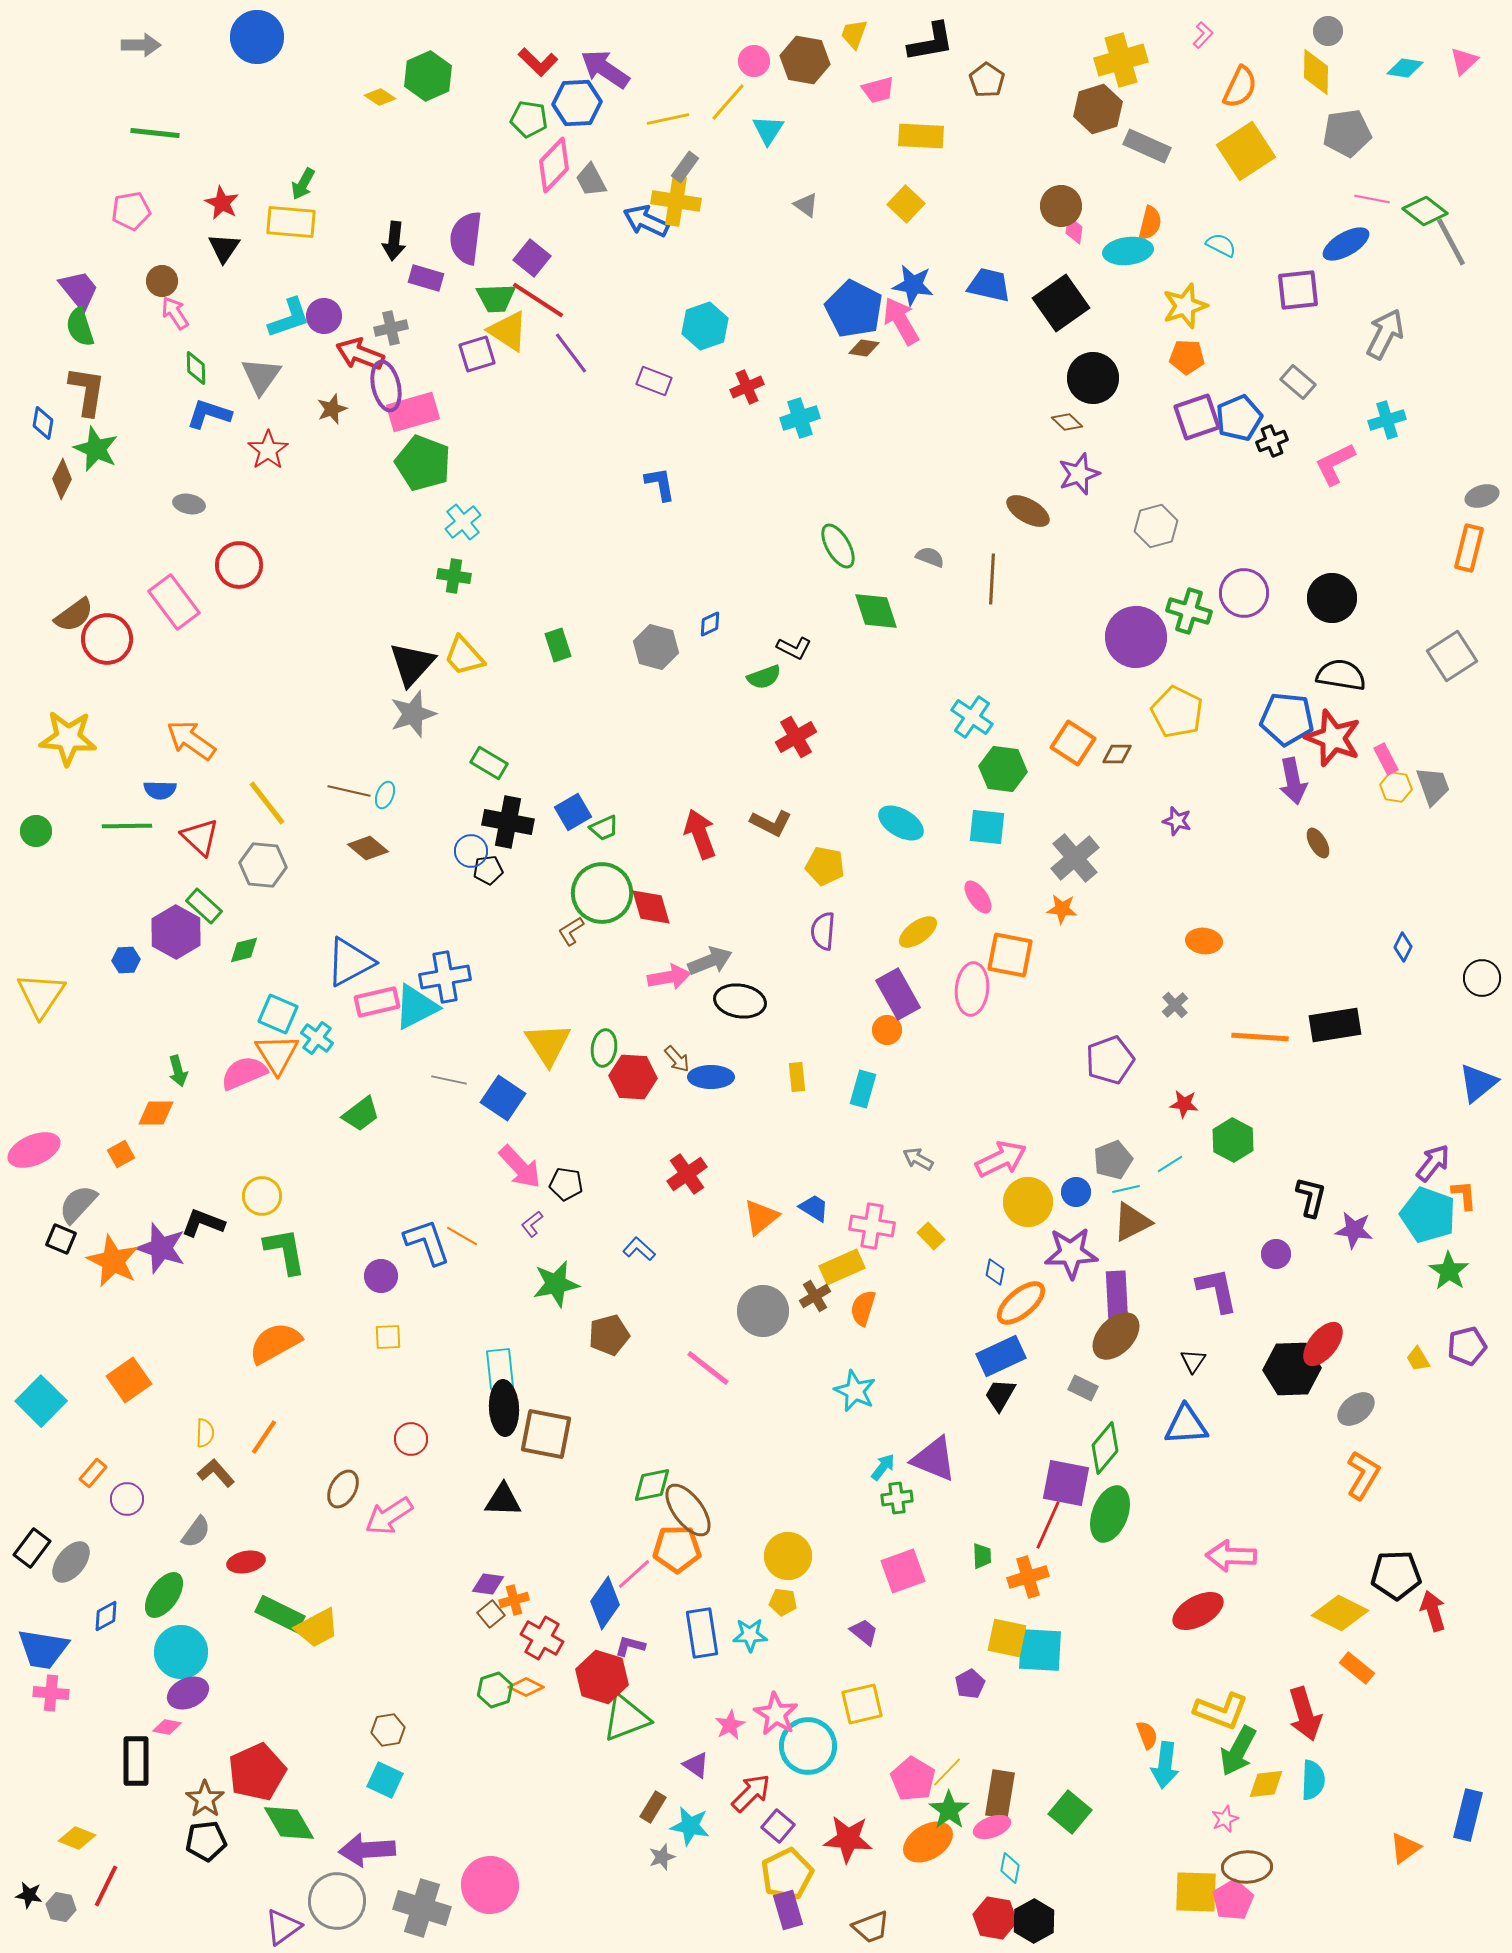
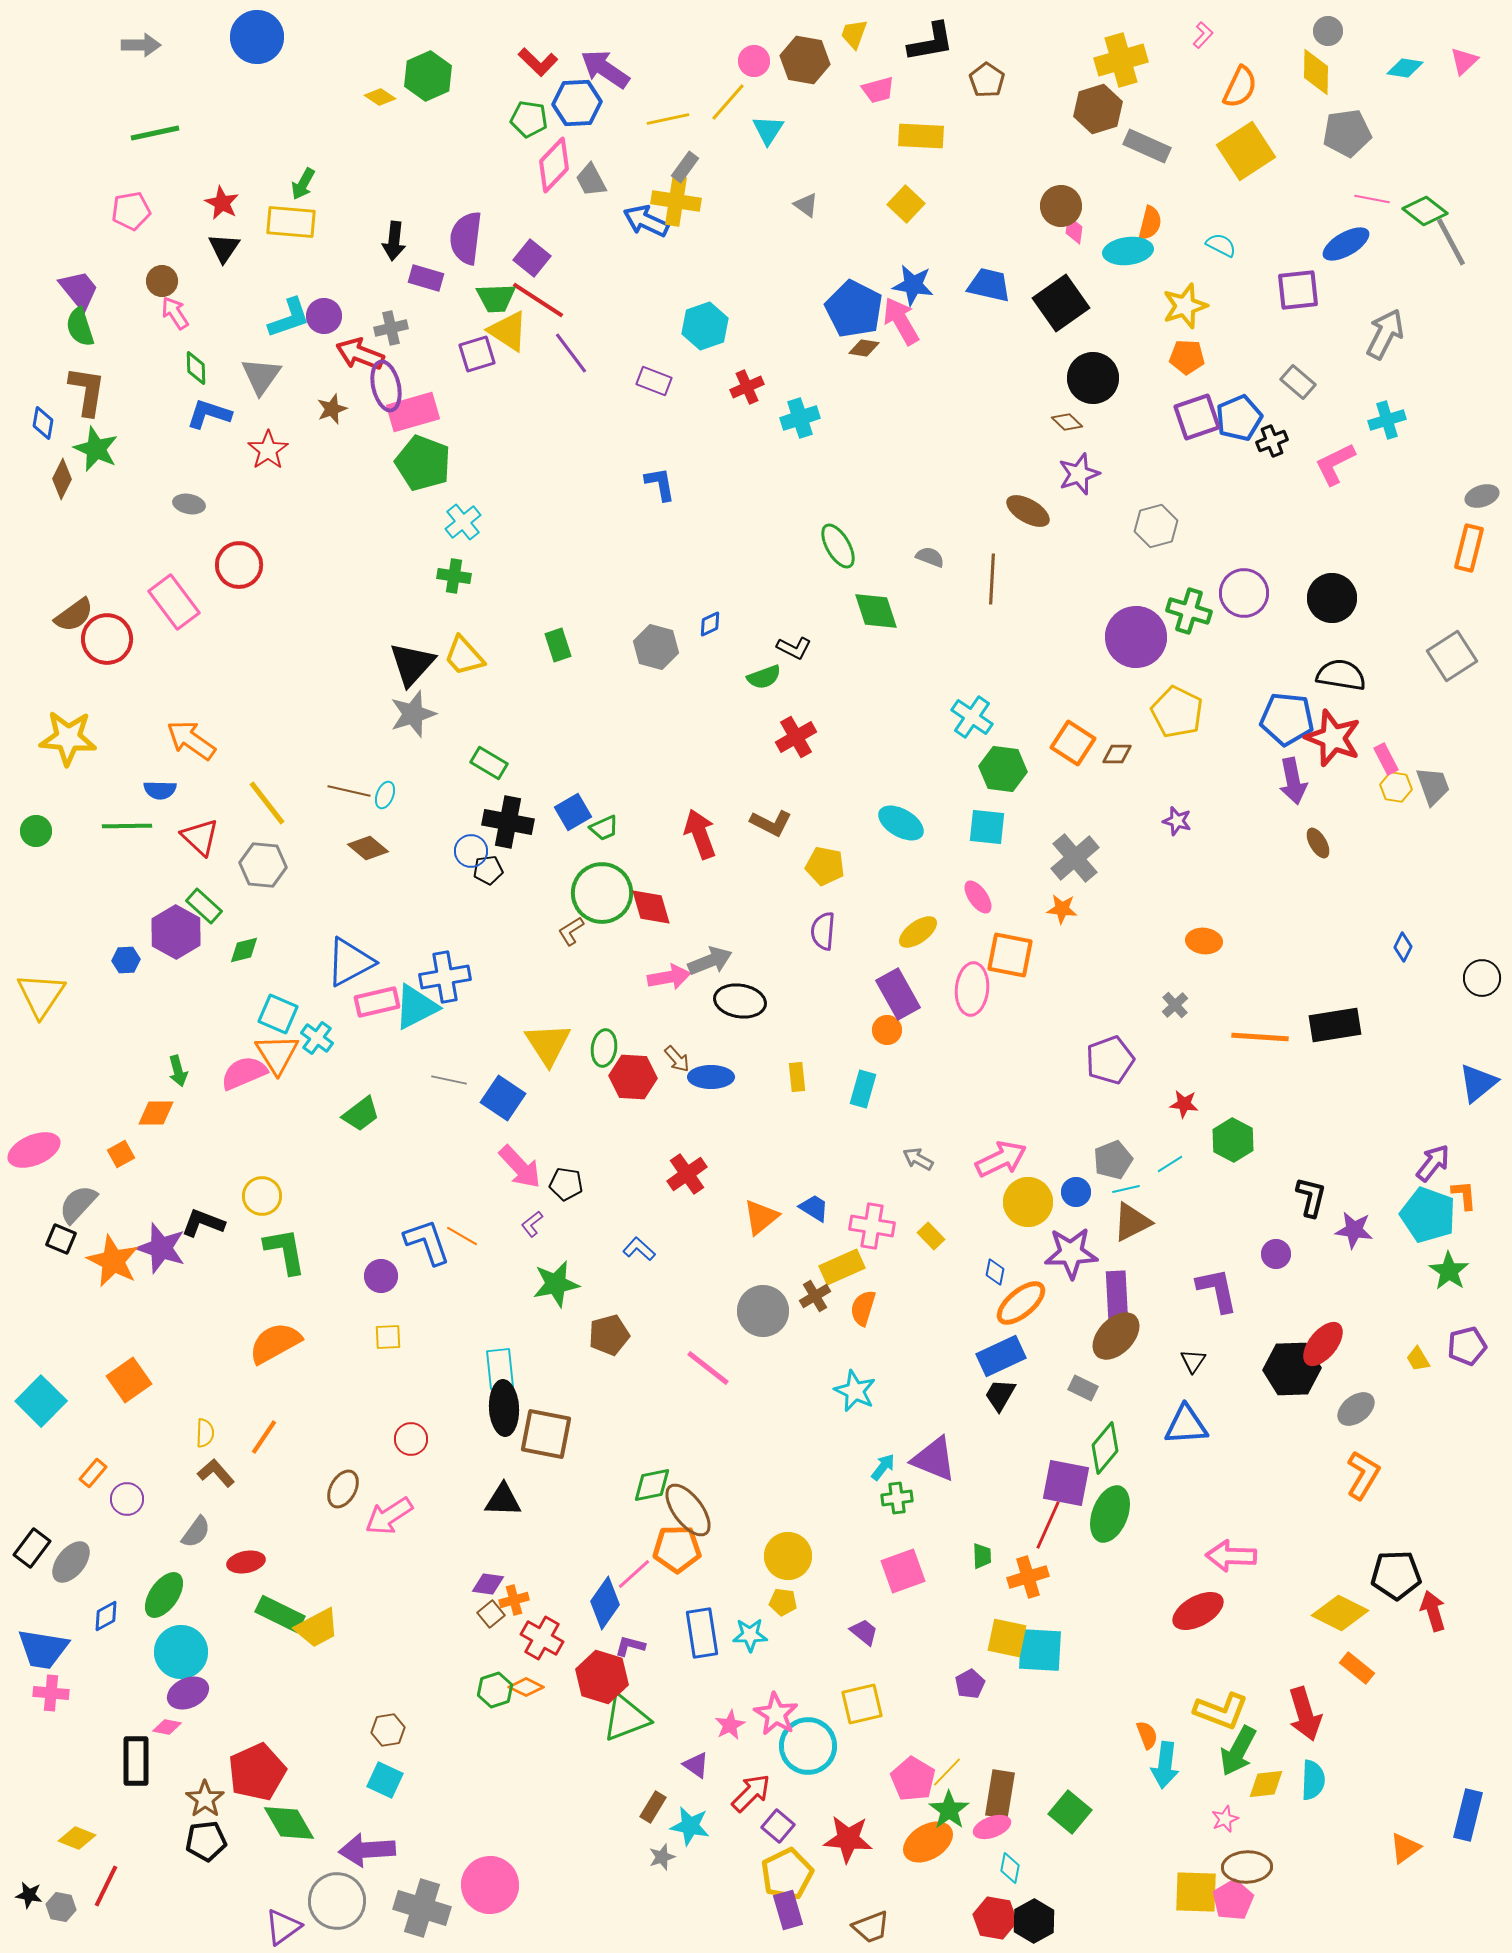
green line at (155, 133): rotated 18 degrees counterclockwise
